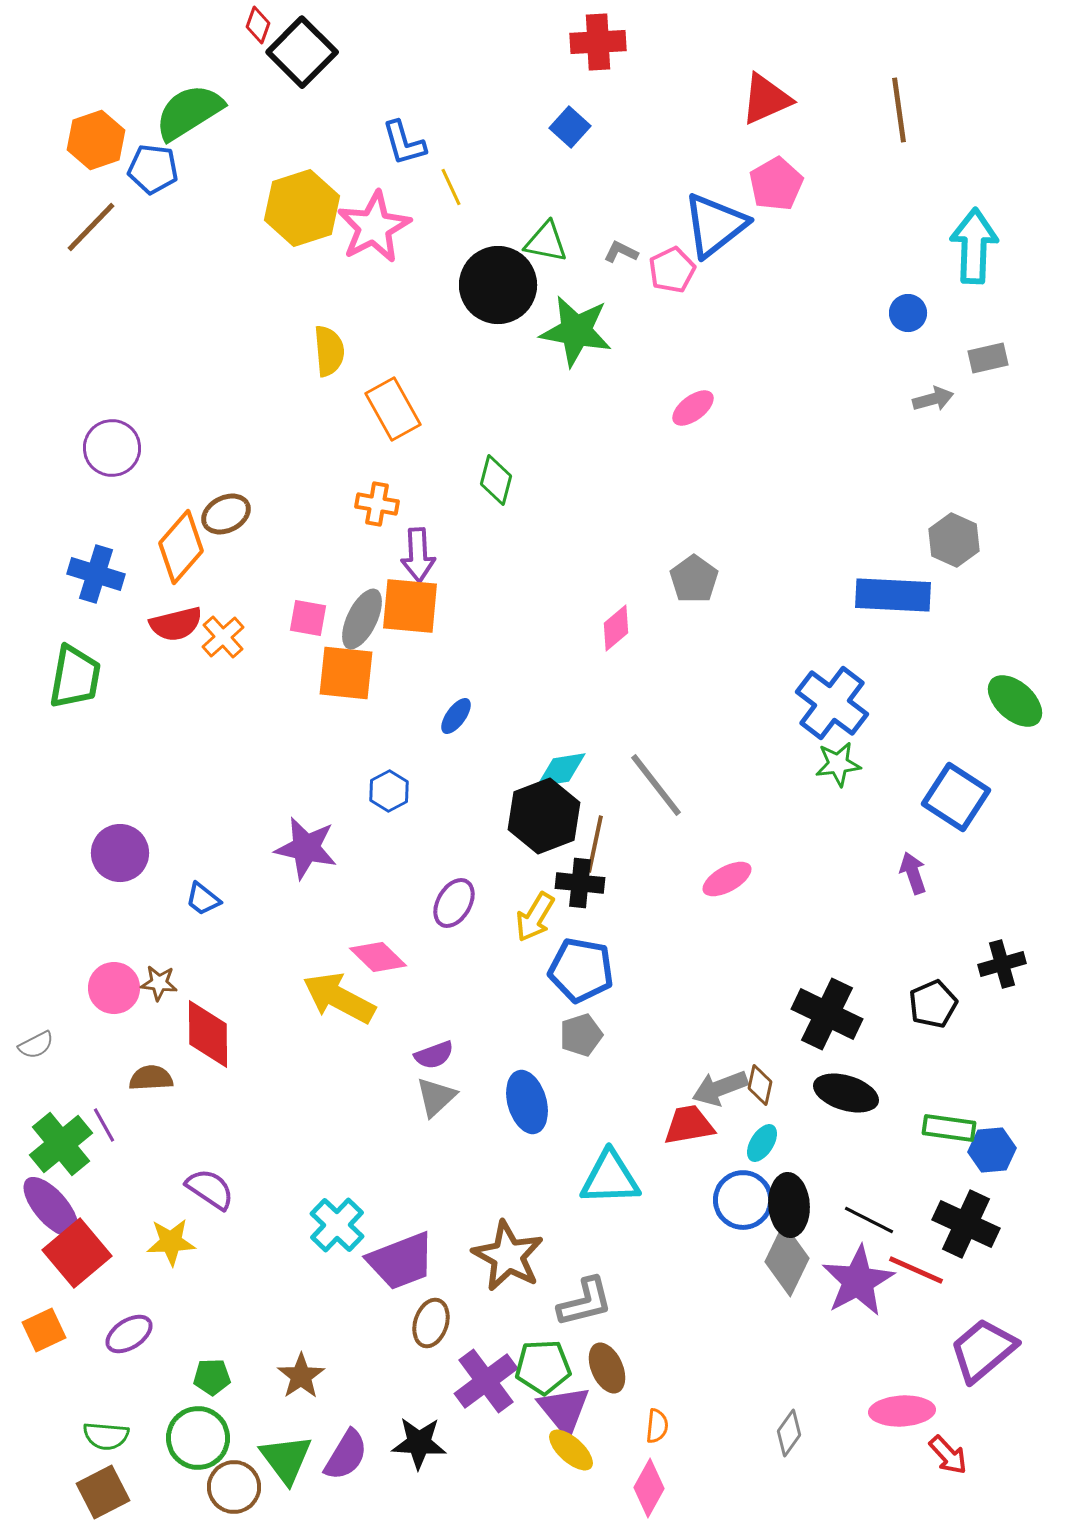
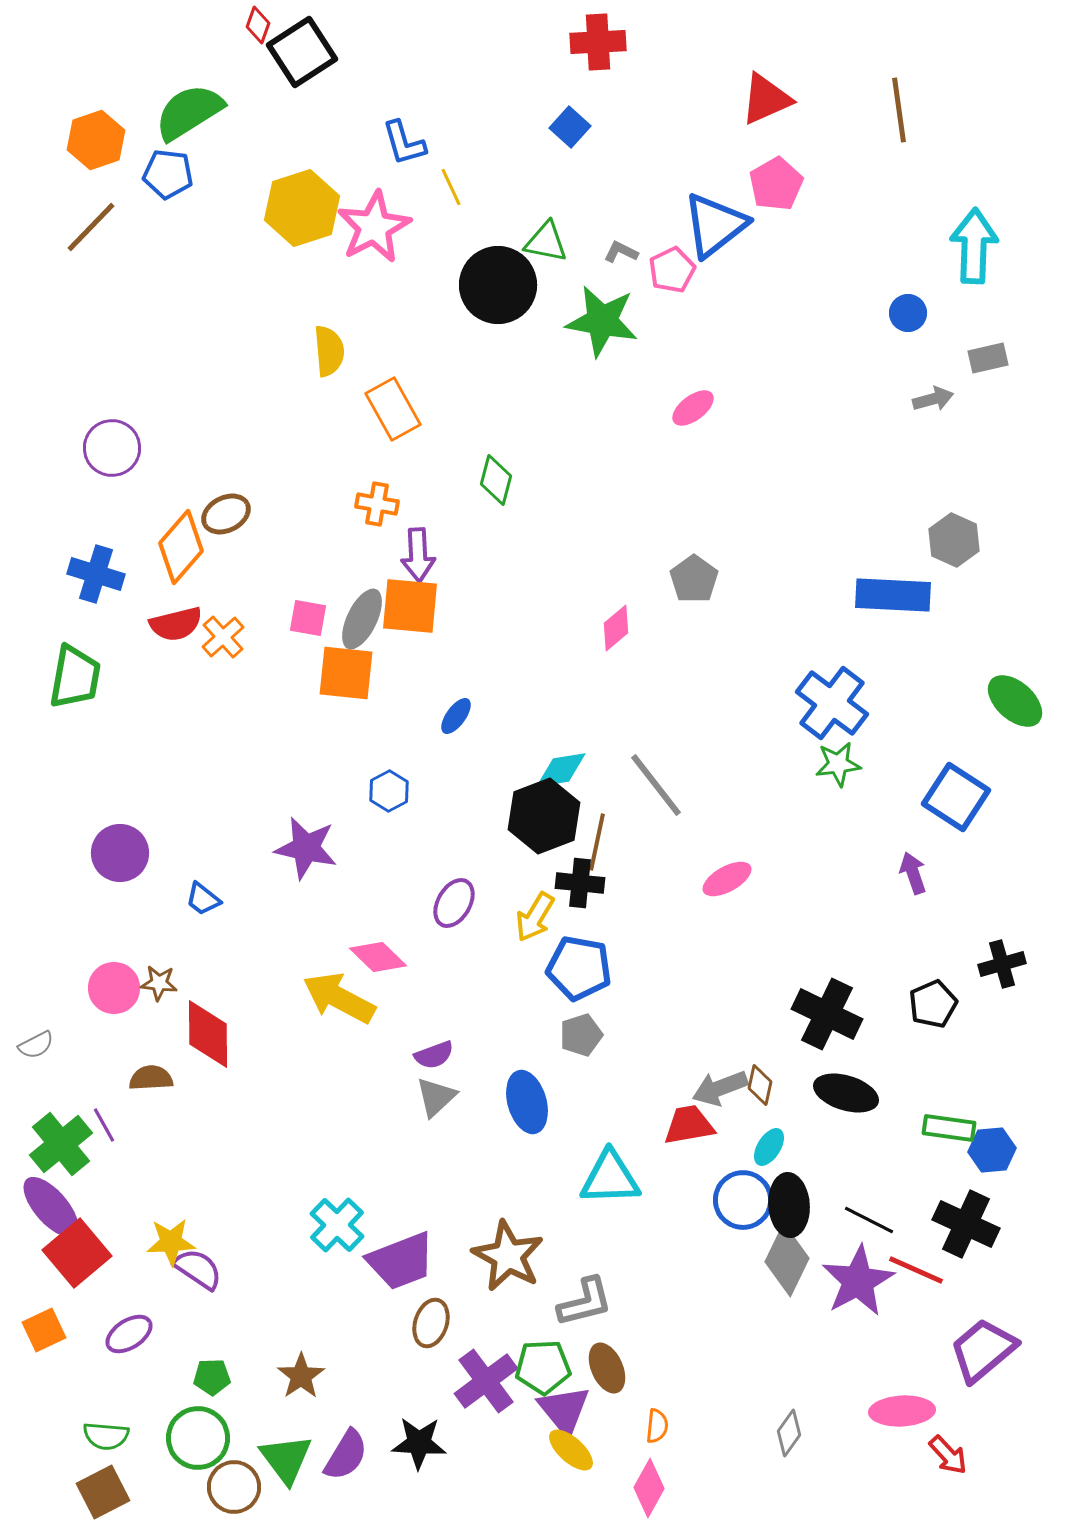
black square at (302, 52): rotated 12 degrees clockwise
blue pentagon at (153, 169): moved 15 px right, 5 px down
green star at (576, 331): moved 26 px right, 10 px up
brown line at (595, 844): moved 2 px right, 2 px up
blue pentagon at (581, 970): moved 2 px left, 2 px up
cyan ellipse at (762, 1143): moved 7 px right, 4 px down
purple semicircle at (210, 1189): moved 12 px left, 80 px down
